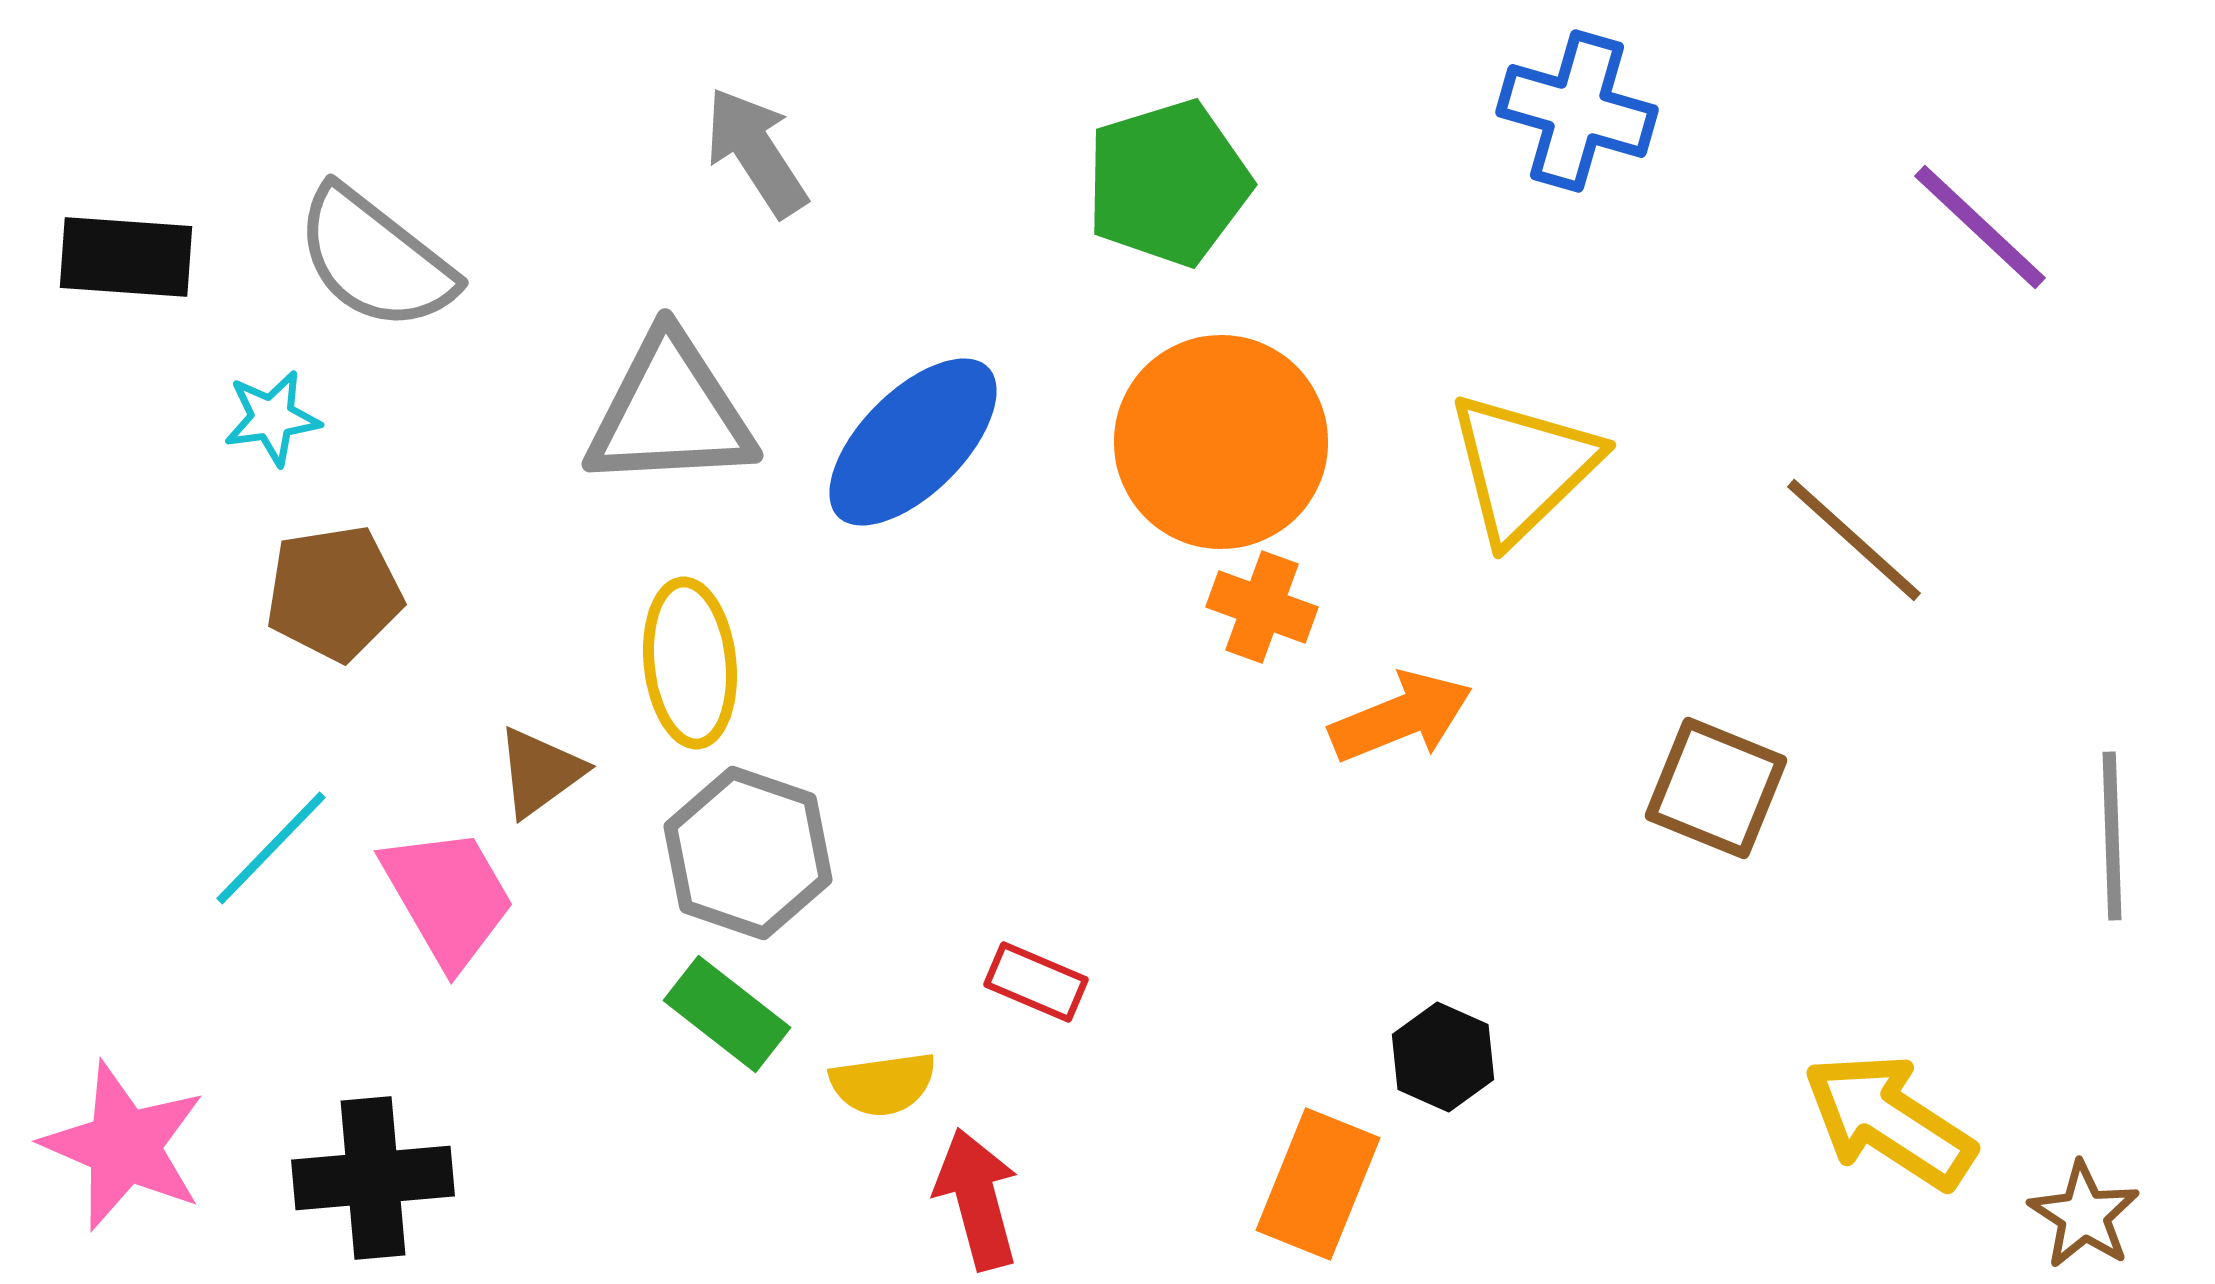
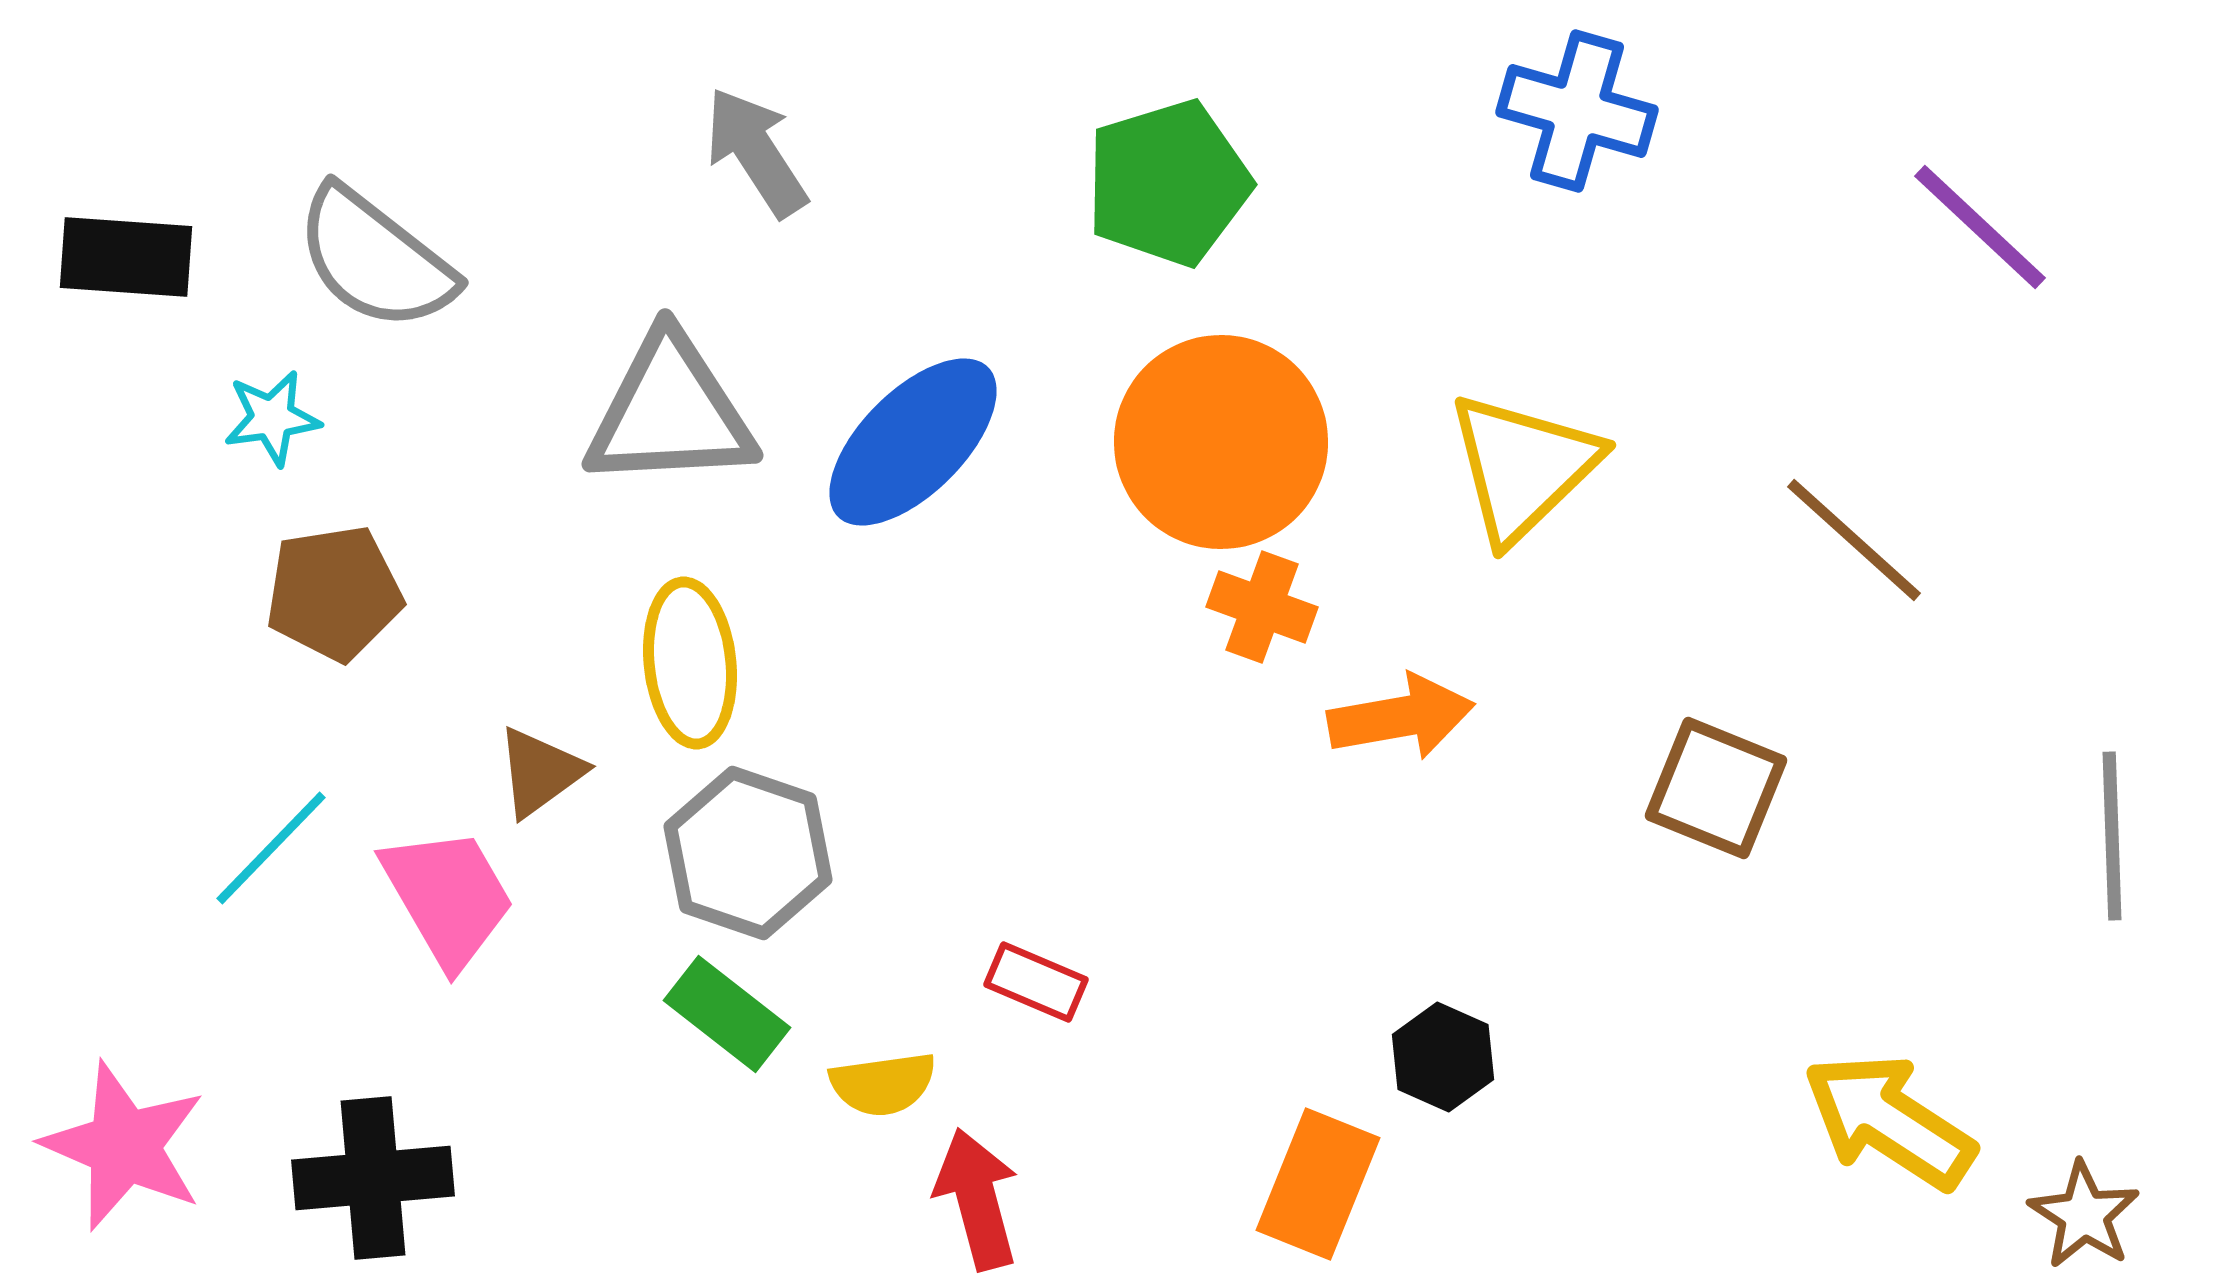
orange arrow: rotated 12 degrees clockwise
